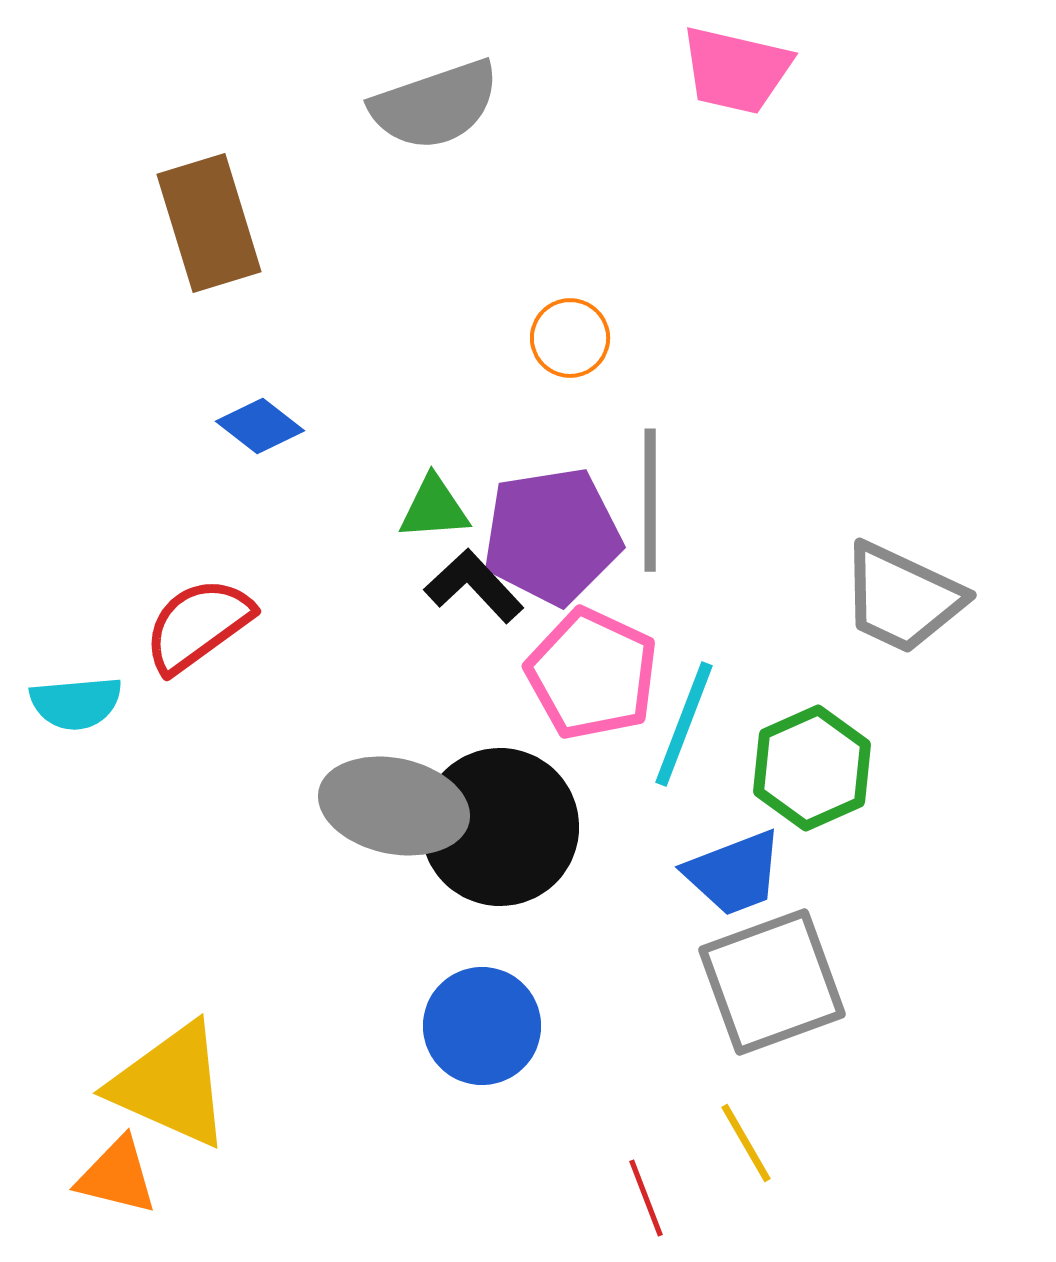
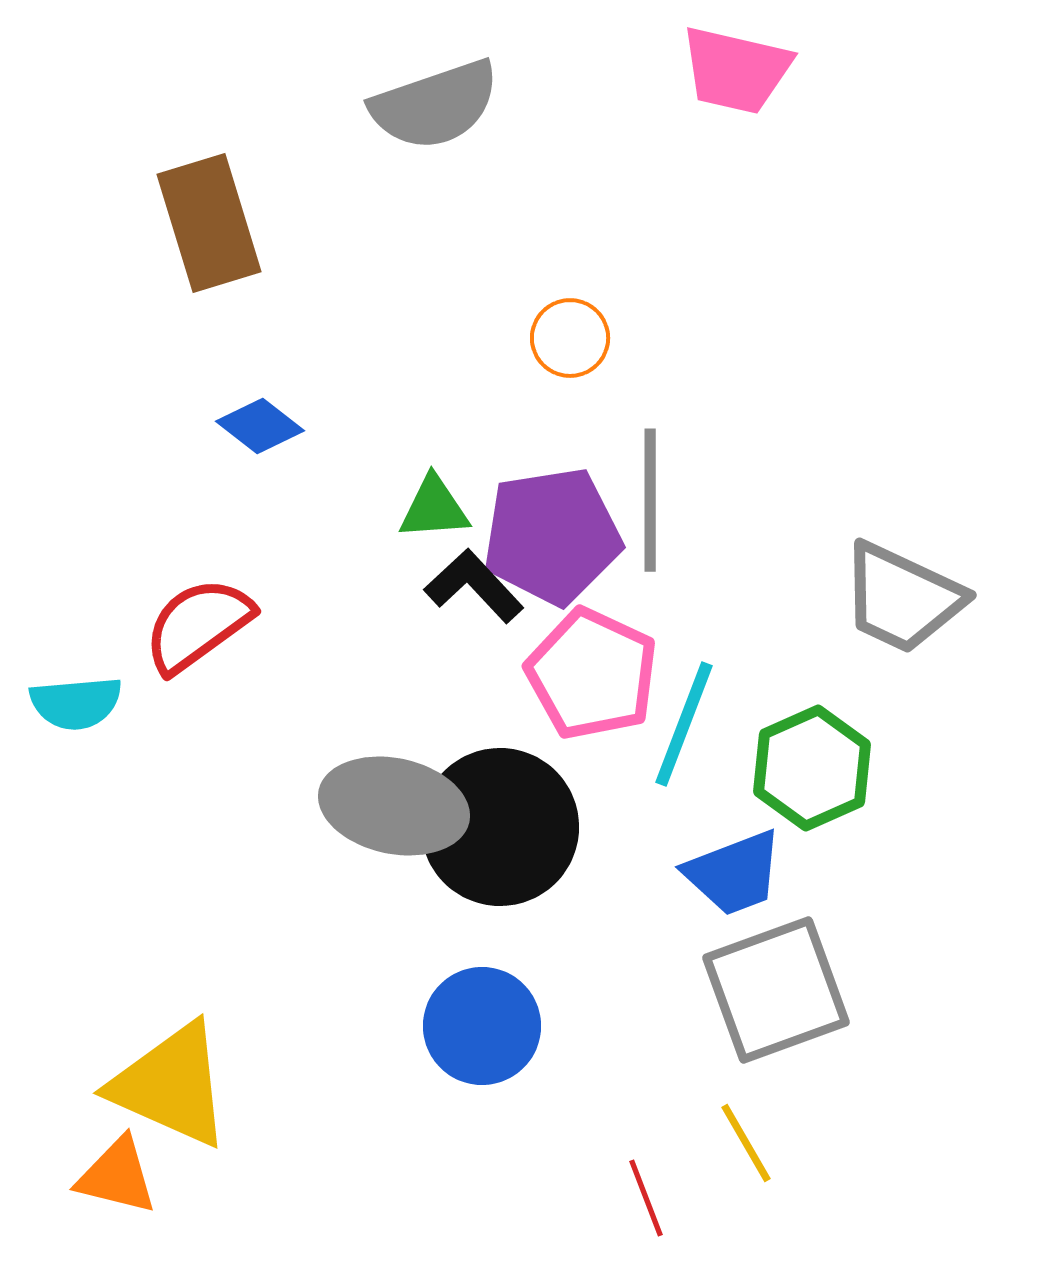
gray square: moved 4 px right, 8 px down
